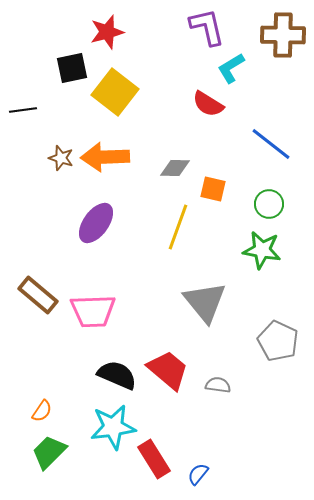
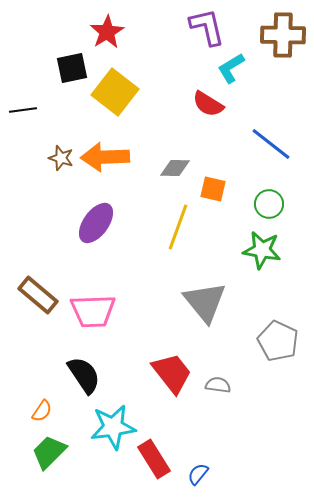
red star: rotated 16 degrees counterclockwise
red trapezoid: moved 4 px right, 3 px down; rotated 12 degrees clockwise
black semicircle: moved 33 px left; rotated 33 degrees clockwise
